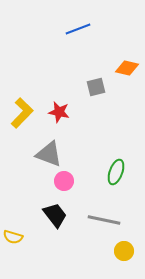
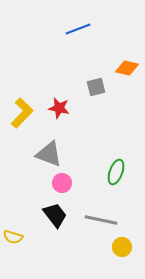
red star: moved 4 px up
pink circle: moved 2 px left, 2 px down
gray line: moved 3 px left
yellow circle: moved 2 px left, 4 px up
